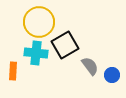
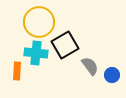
orange rectangle: moved 4 px right
